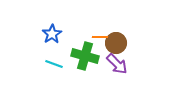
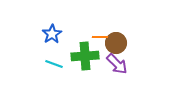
green cross: rotated 20 degrees counterclockwise
